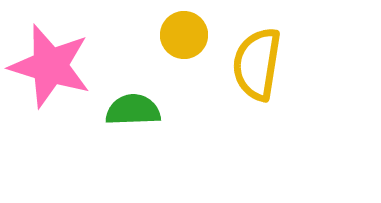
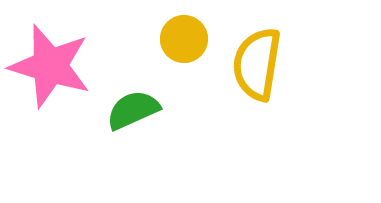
yellow circle: moved 4 px down
green semicircle: rotated 22 degrees counterclockwise
